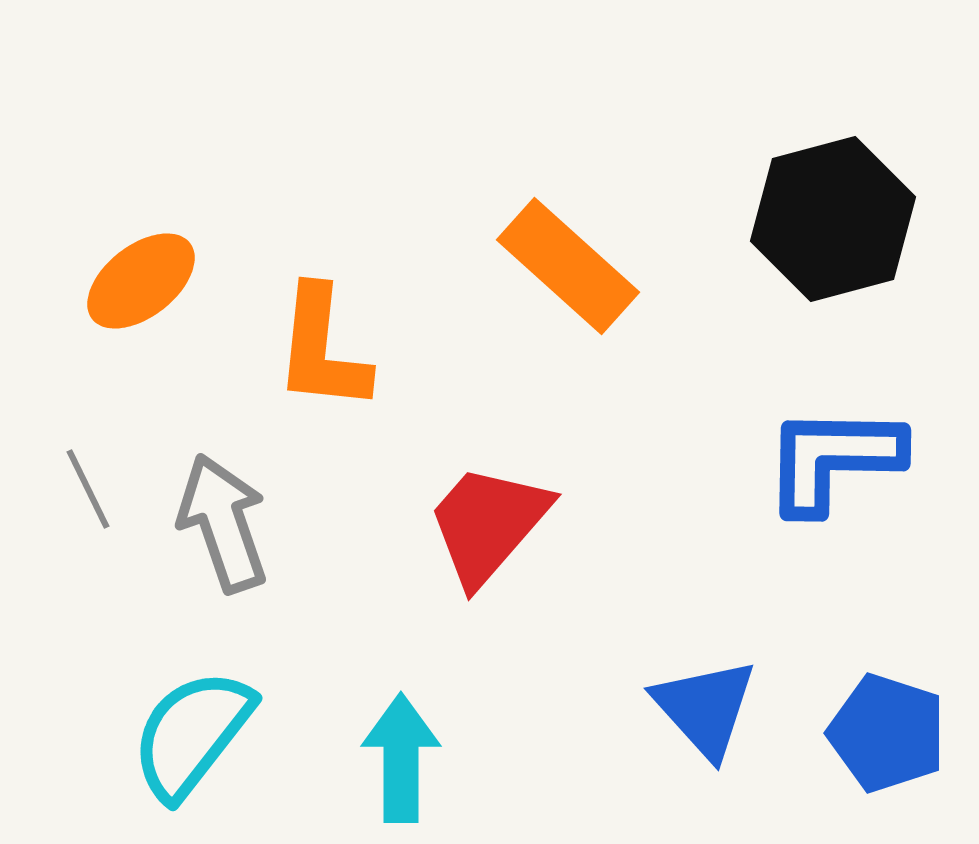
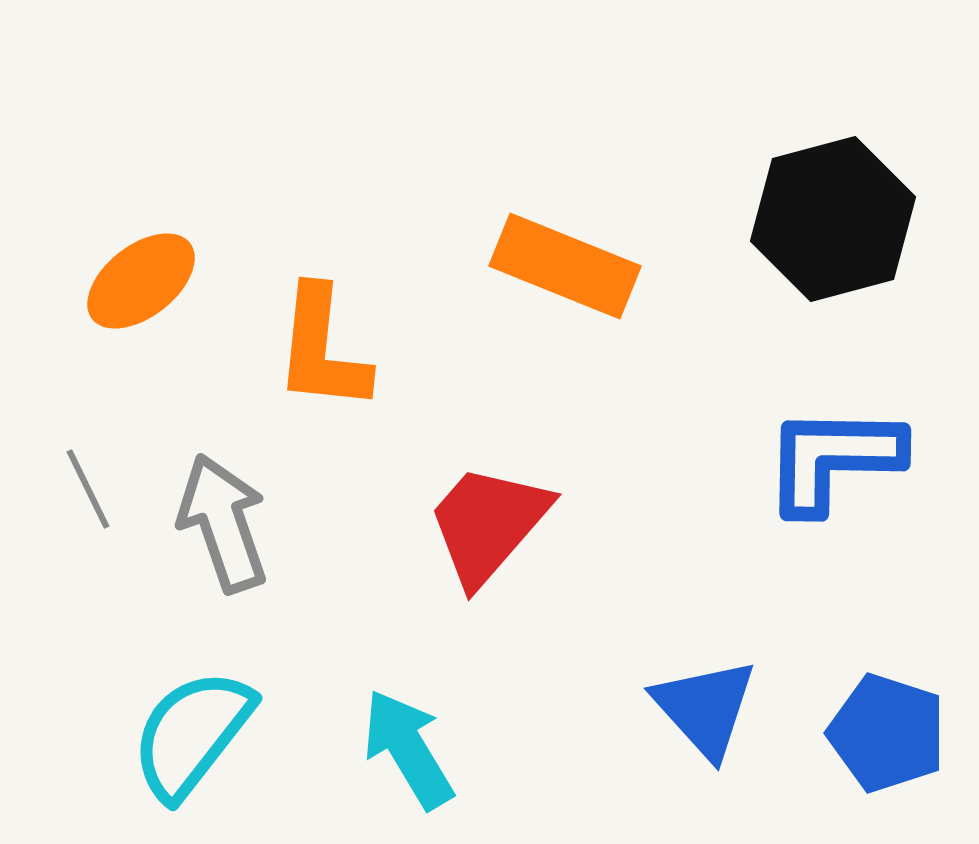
orange rectangle: moved 3 px left; rotated 20 degrees counterclockwise
cyan arrow: moved 7 px right, 9 px up; rotated 31 degrees counterclockwise
